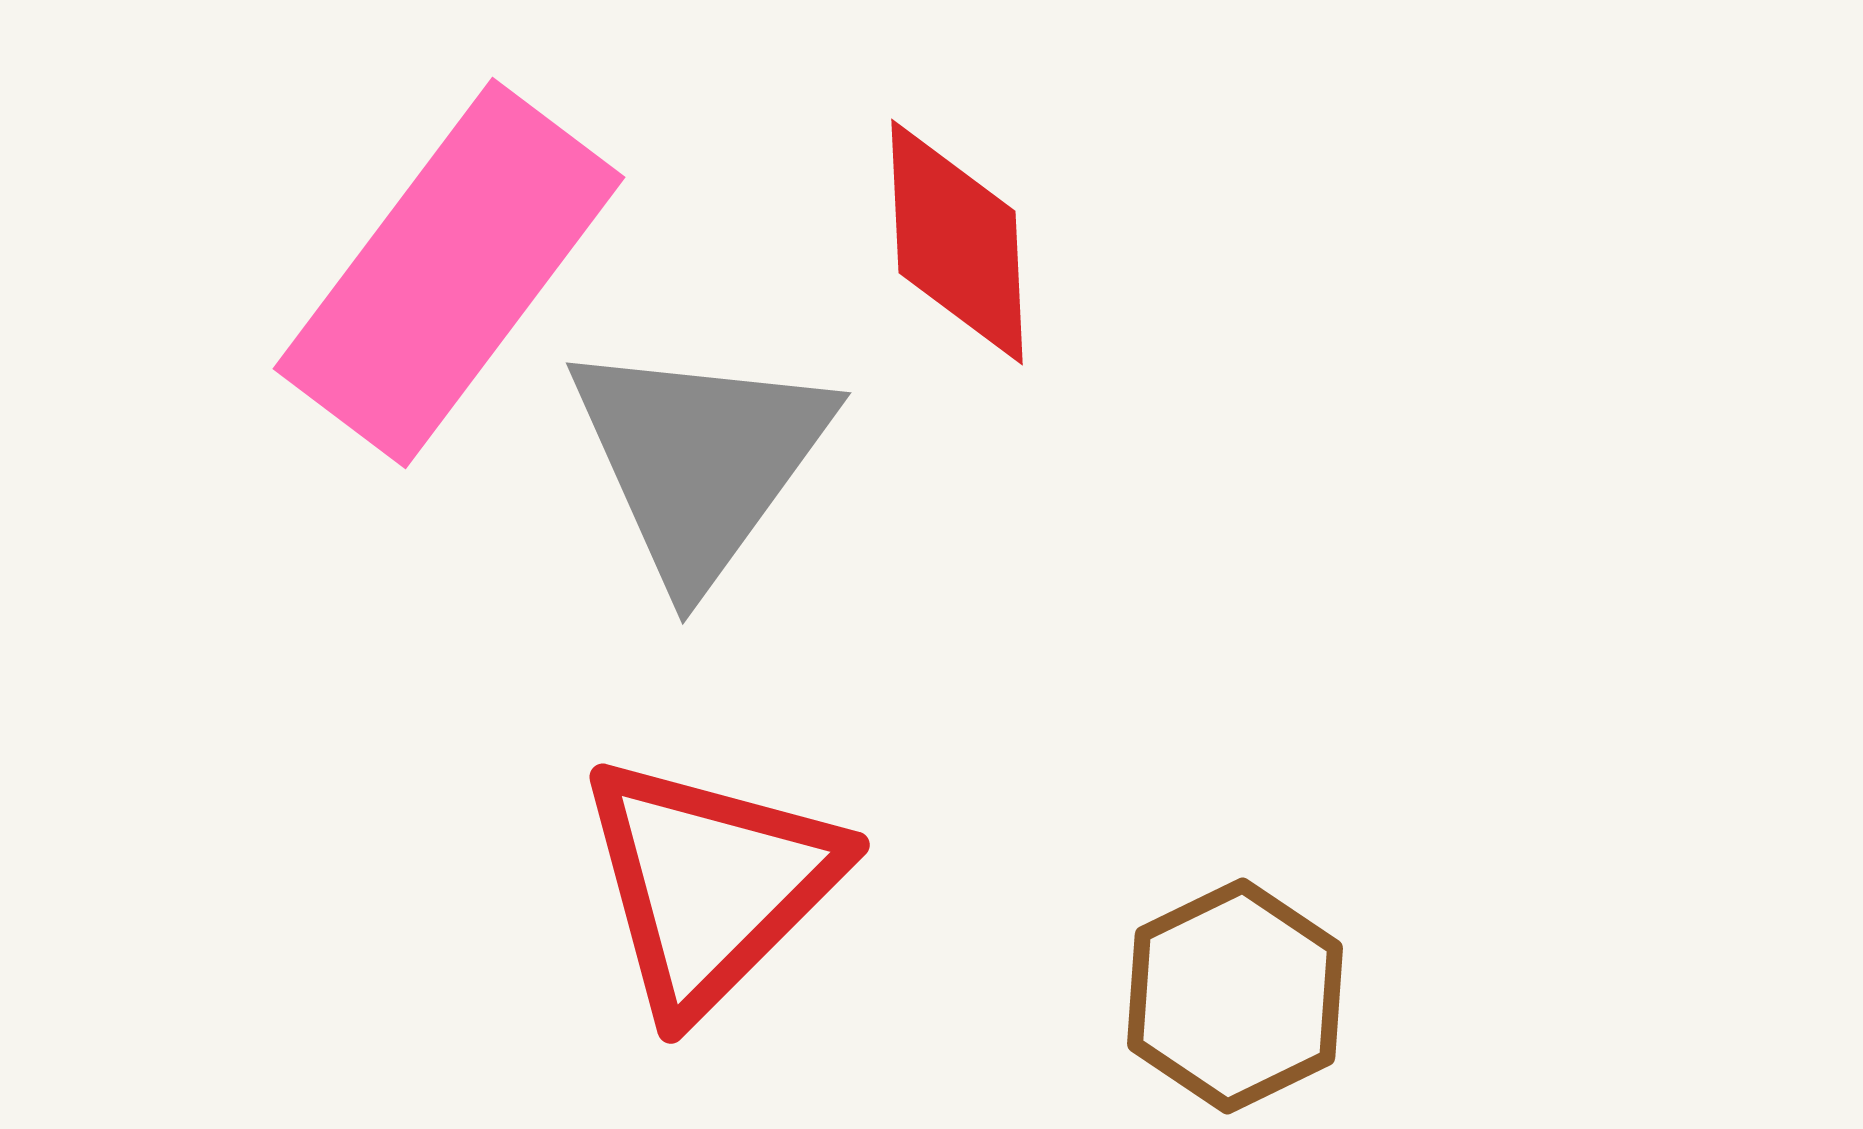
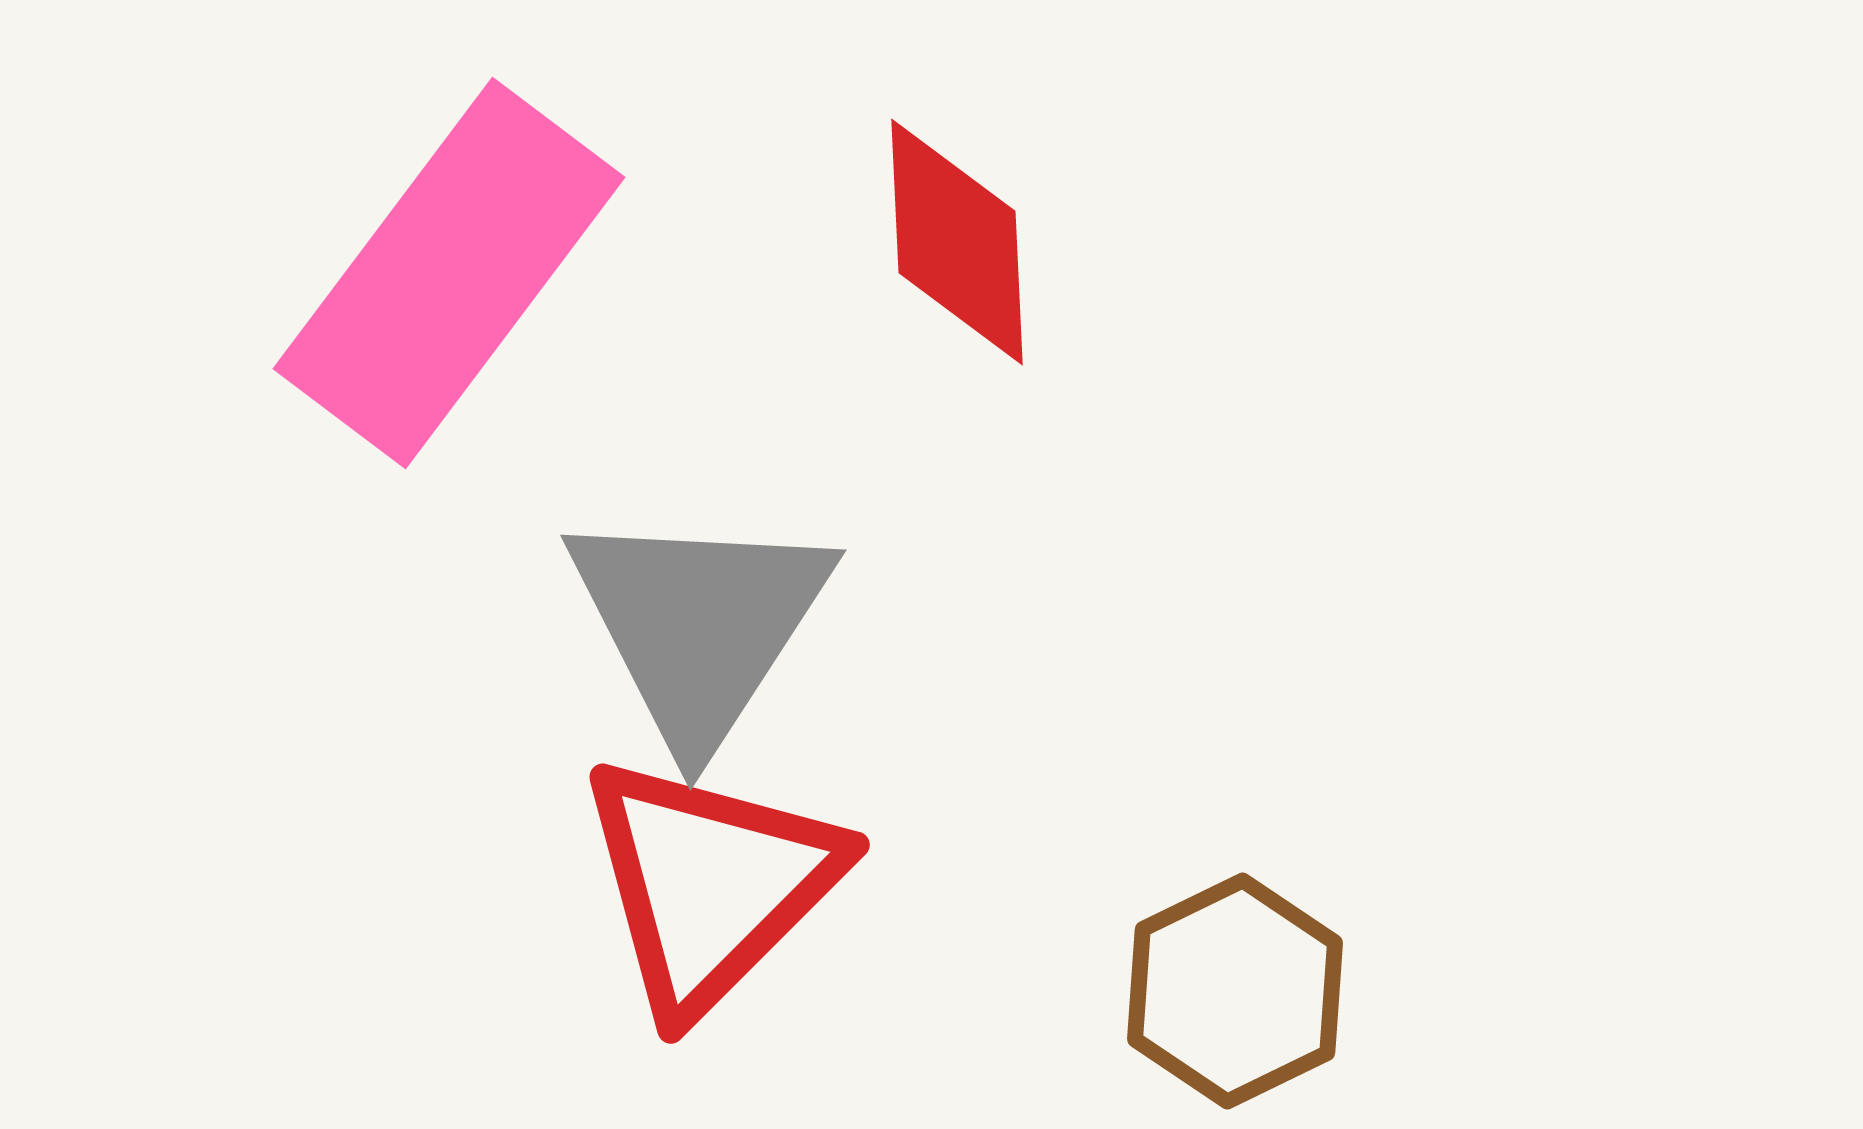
gray triangle: moved 1 px left, 165 px down; rotated 3 degrees counterclockwise
brown hexagon: moved 5 px up
